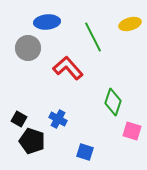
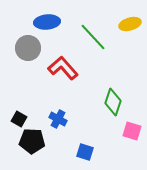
green line: rotated 16 degrees counterclockwise
red L-shape: moved 5 px left
black pentagon: rotated 15 degrees counterclockwise
